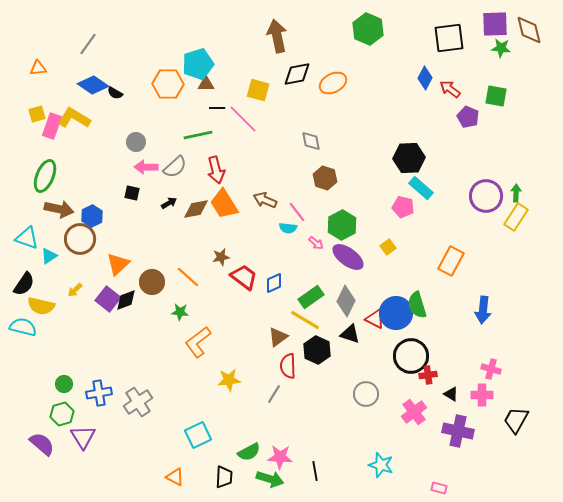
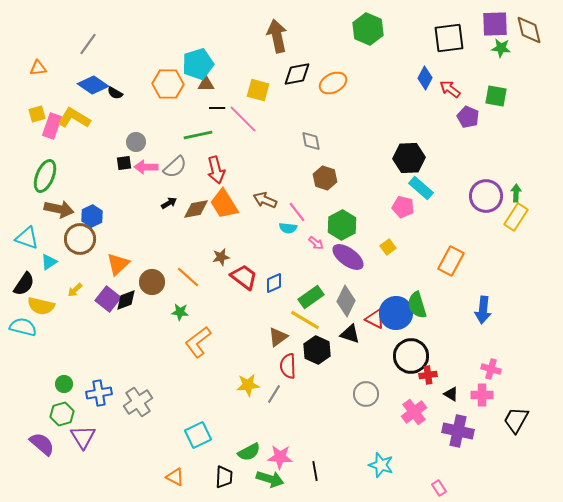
black square at (132, 193): moved 8 px left, 30 px up; rotated 21 degrees counterclockwise
cyan triangle at (49, 256): moved 6 px down
yellow star at (229, 380): moved 19 px right, 5 px down
pink rectangle at (439, 488): rotated 42 degrees clockwise
